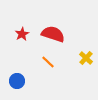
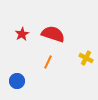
yellow cross: rotated 16 degrees counterclockwise
orange line: rotated 72 degrees clockwise
